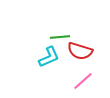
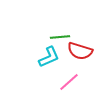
pink line: moved 14 px left, 1 px down
